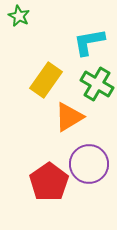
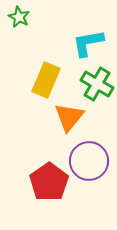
green star: moved 1 px down
cyan L-shape: moved 1 px left, 1 px down
yellow rectangle: rotated 12 degrees counterclockwise
orange triangle: rotated 20 degrees counterclockwise
purple circle: moved 3 px up
